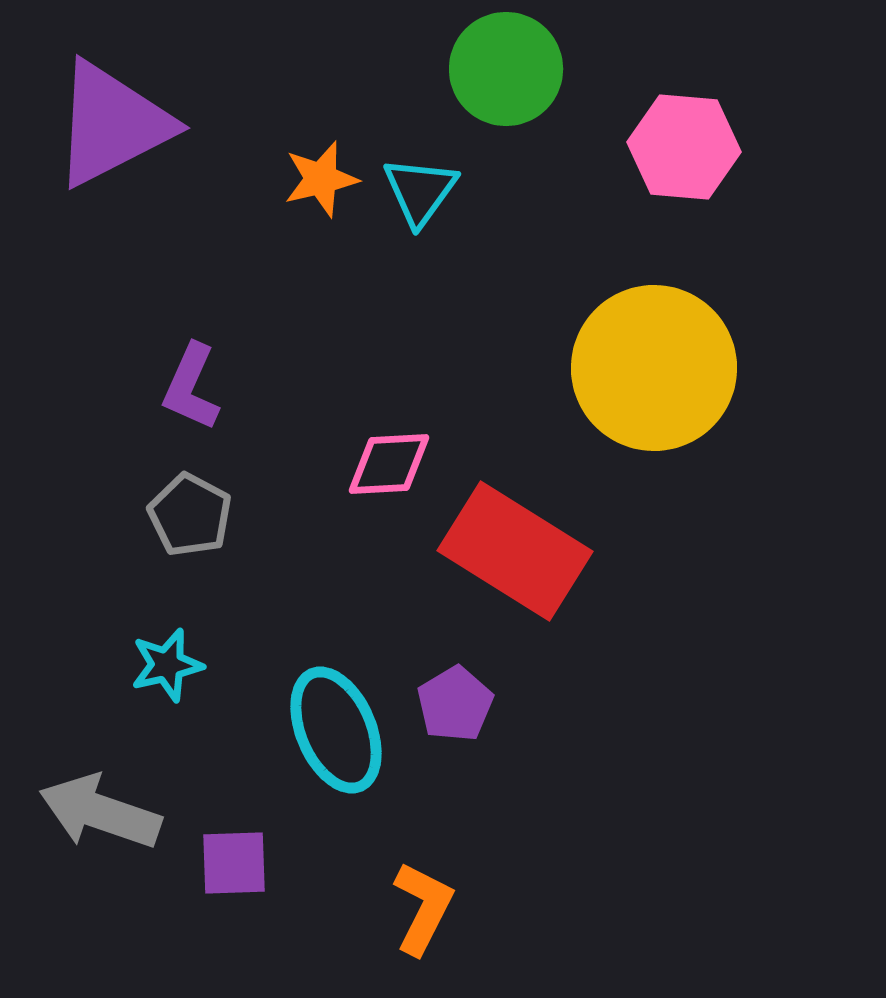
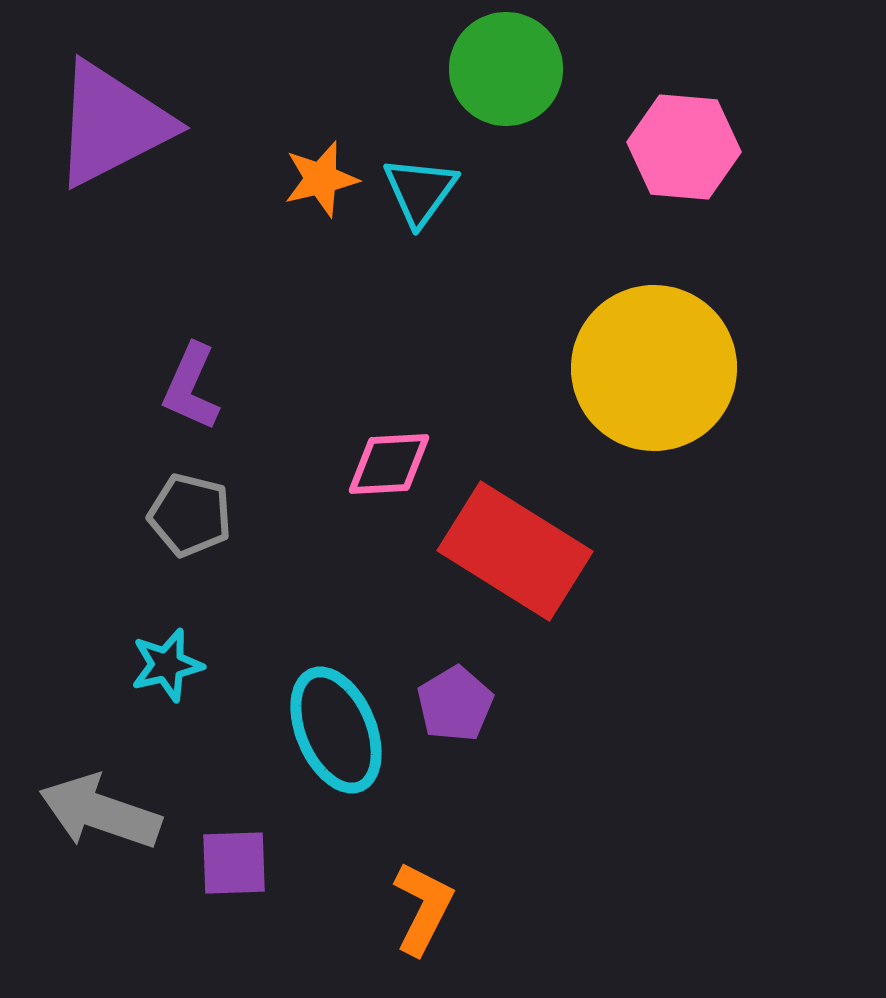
gray pentagon: rotated 14 degrees counterclockwise
